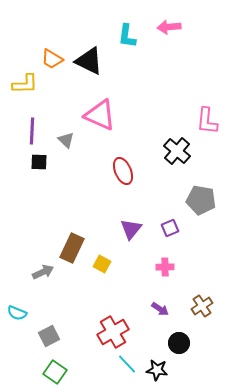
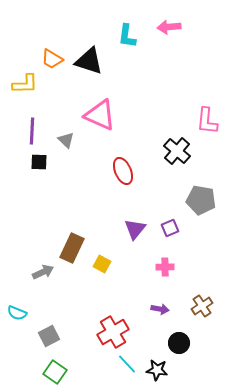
black triangle: rotated 8 degrees counterclockwise
purple triangle: moved 4 px right
purple arrow: rotated 24 degrees counterclockwise
